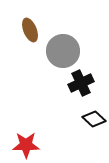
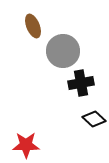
brown ellipse: moved 3 px right, 4 px up
black cross: rotated 15 degrees clockwise
